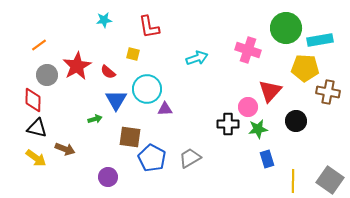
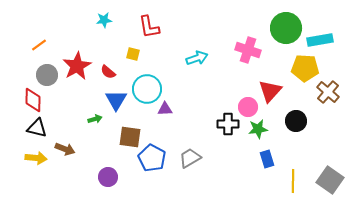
brown cross: rotated 30 degrees clockwise
yellow arrow: rotated 30 degrees counterclockwise
